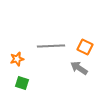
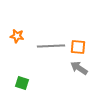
orange square: moved 7 px left; rotated 21 degrees counterclockwise
orange star: moved 23 px up; rotated 24 degrees clockwise
